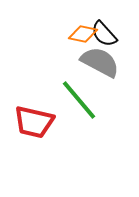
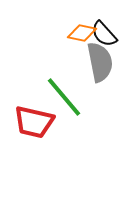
orange diamond: moved 1 px left, 1 px up
gray semicircle: rotated 51 degrees clockwise
green line: moved 15 px left, 3 px up
